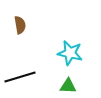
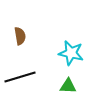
brown semicircle: moved 11 px down
cyan star: moved 1 px right
